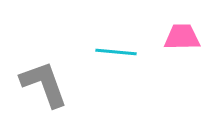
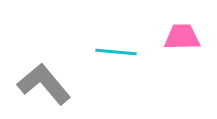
gray L-shape: rotated 20 degrees counterclockwise
